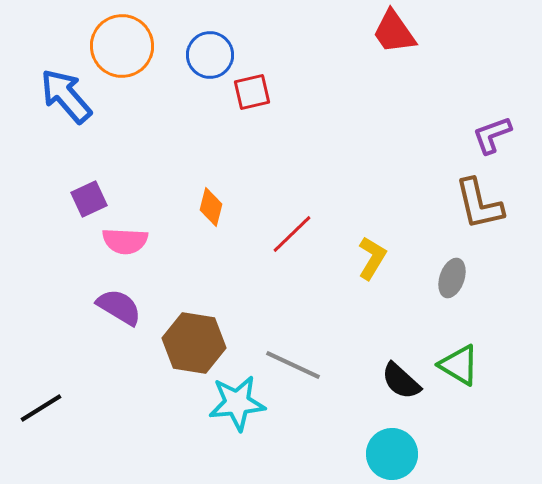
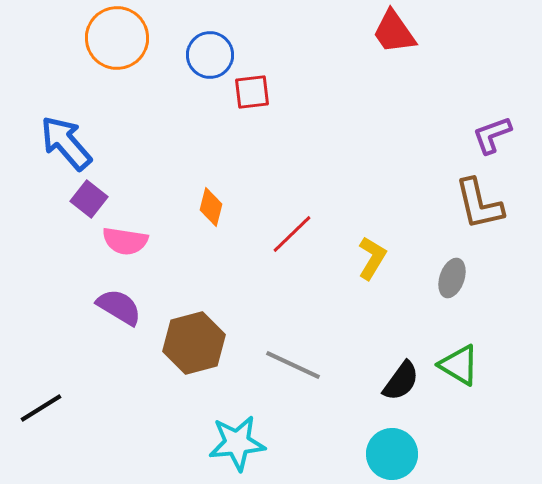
orange circle: moved 5 px left, 8 px up
red square: rotated 6 degrees clockwise
blue arrow: moved 47 px down
purple square: rotated 27 degrees counterclockwise
pink semicircle: rotated 6 degrees clockwise
brown hexagon: rotated 24 degrees counterclockwise
black semicircle: rotated 96 degrees counterclockwise
cyan star: moved 40 px down
